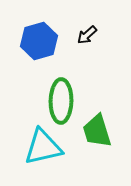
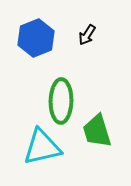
black arrow: rotated 15 degrees counterclockwise
blue hexagon: moved 3 px left, 3 px up; rotated 6 degrees counterclockwise
cyan triangle: moved 1 px left
